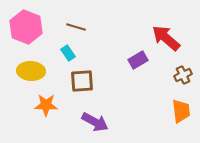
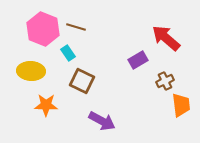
pink hexagon: moved 17 px right, 2 px down
brown cross: moved 18 px left, 6 px down
brown square: rotated 30 degrees clockwise
orange trapezoid: moved 6 px up
purple arrow: moved 7 px right, 1 px up
